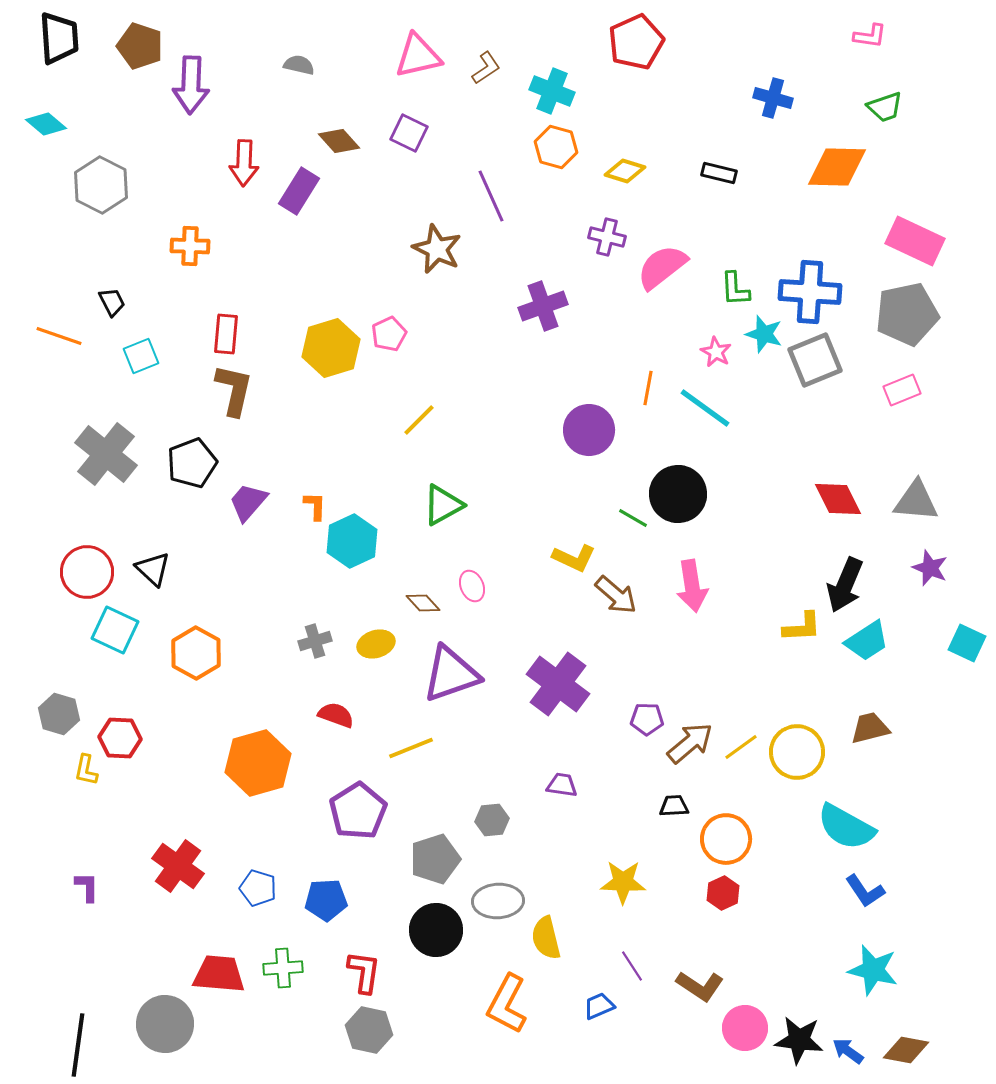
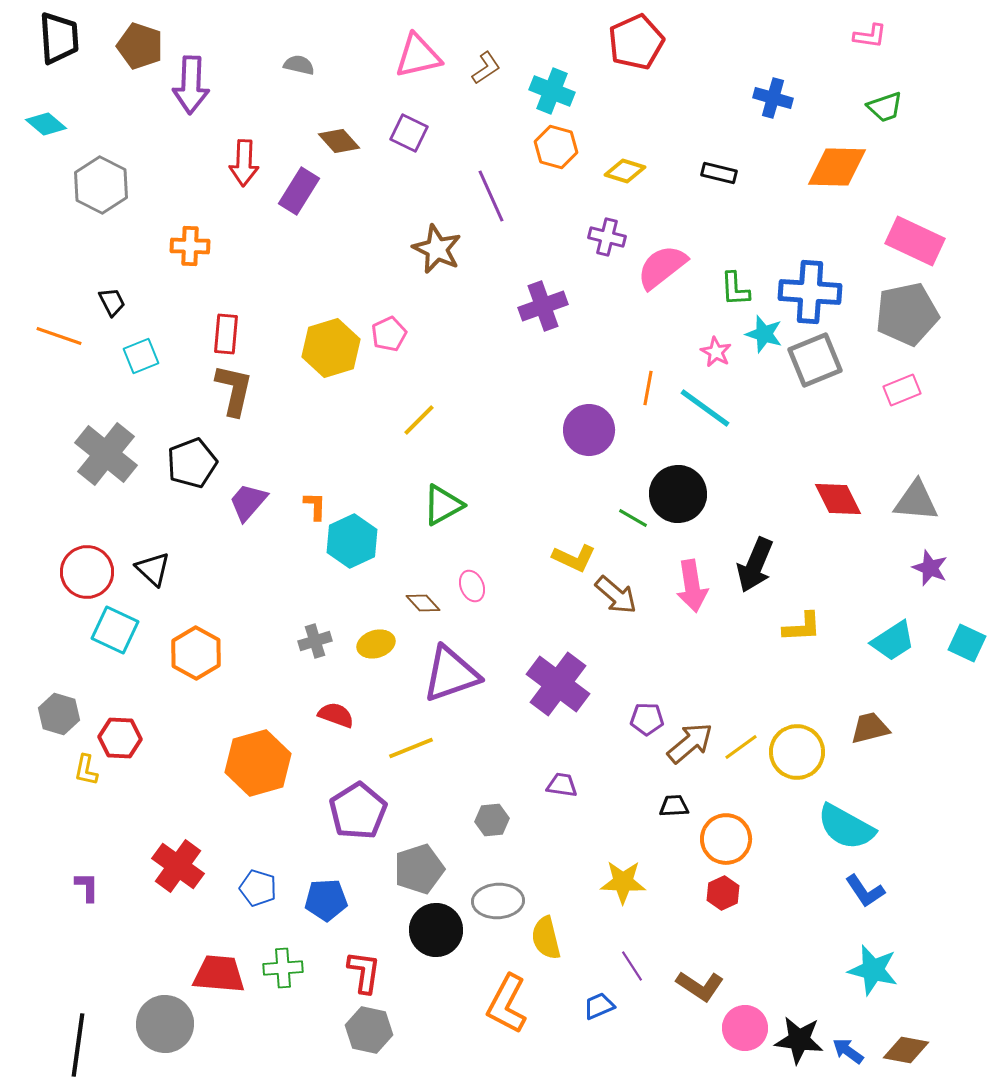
black arrow at (845, 585): moved 90 px left, 20 px up
cyan trapezoid at (867, 641): moved 26 px right
gray pentagon at (435, 859): moved 16 px left, 10 px down
